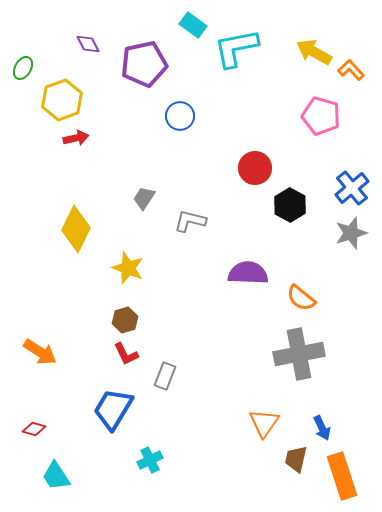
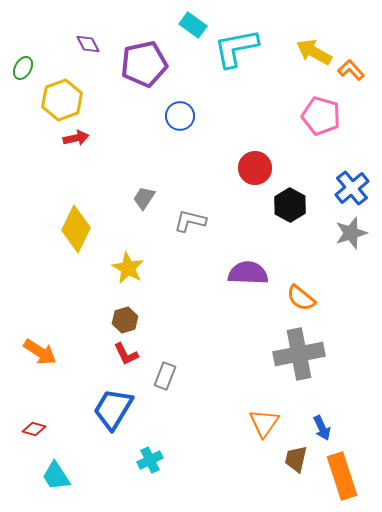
yellow star: rotated 8 degrees clockwise
